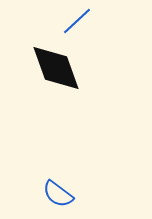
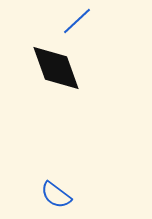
blue semicircle: moved 2 px left, 1 px down
